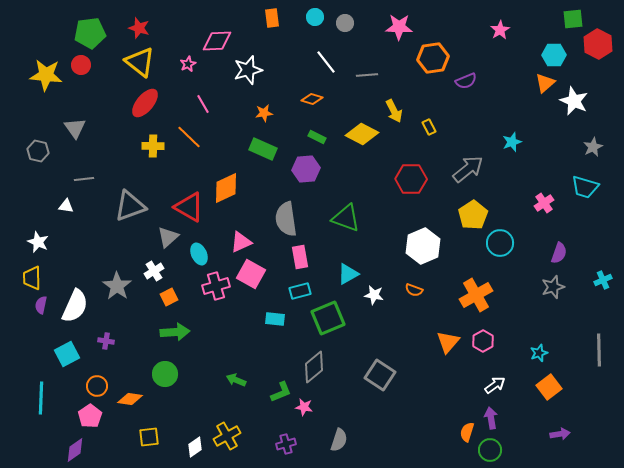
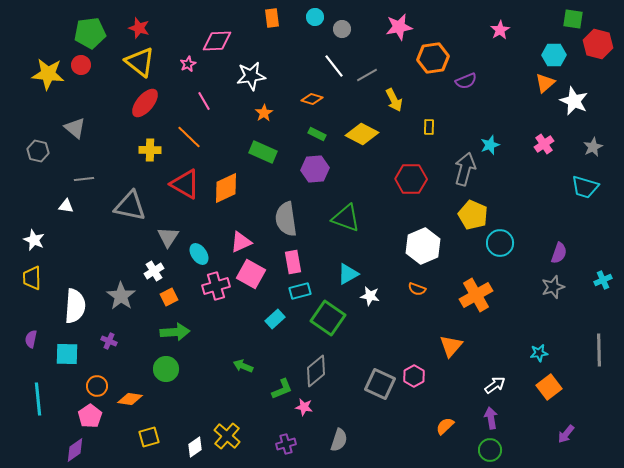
green square at (573, 19): rotated 15 degrees clockwise
gray circle at (345, 23): moved 3 px left, 6 px down
pink star at (399, 27): rotated 12 degrees counterclockwise
red hexagon at (598, 44): rotated 12 degrees counterclockwise
white line at (326, 62): moved 8 px right, 4 px down
white star at (248, 70): moved 3 px right, 6 px down; rotated 8 degrees clockwise
yellow star at (46, 75): moved 2 px right, 1 px up
gray line at (367, 75): rotated 25 degrees counterclockwise
pink line at (203, 104): moved 1 px right, 3 px up
yellow arrow at (394, 111): moved 11 px up
orange star at (264, 113): rotated 24 degrees counterclockwise
yellow rectangle at (429, 127): rotated 28 degrees clockwise
gray triangle at (75, 128): rotated 15 degrees counterclockwise
green rectangle at (317, 137): moved 3 px up
cyan star at (512, 142): moved 22 px left, 3 px down
yellow cross at (153, 146): moved 3 px left, 4 px down
green rectangle at (263, 149): moved 3 px down
purple hexagon at (306, 169): moved 9 px right
gray arrow at (468, 169): moved 3 px left; rotated 36 degrees counterclockwise
pink cross at (544, 203): moved 59 px up
gray triangle at (130, 206): rotated 32 degrees clockwise
red triangle at (189, 207): moved 4 px left, 23 px up
yellow pentagon at (473, 215): rotated 16 degrees counterclockwise
gray triangle at (168, 237): rotated 15 degrees counterclockwise
white star at (38, 242): moved 4 px left, 2 px up
cyan ellipse at (199, 254): rotated 10 degrees counterclockwise
pink rectangle at (300, 257): moved 7 px left, 5 px down
gray star at (117, 286): moved 4 px right, 10 px down
orange semicircle at (414, 290): moved 3 px right, 1 px up
white star at (374, 295): moved 4 px left, 1 px down
purple semicircle at (41, 305): moved 10 px left, 34 px down
white semicircle at (75, 306): rotated 20 degrees counterclockwise
green square at (328, 318): rotated 32 degrees counterclockwise
cyan rectangle at (275, 319): rotated 48 degrees counterclockwise
purple cross at (106, 341): moved 3 px right; rotated 14 degrees clockwise
pink hexagon at (483, 341): moved 69 px left, 35 px down
orange triangle at (448, 342): moved 3 px right, 4 px down
cyan star at (539, 353): rotated 12 degrees clockwise
cyan square at (67, 354): rotated 30 degrees clockwise
gray diamond at (314, 367): moved 2 px right, 4 px down
green circle at (165, 374): moved 1 px right, 5 px up
gray square at (380, 375): moved 9 px down; rotated 8 degrees counterclockwise
green arrow at (236, 380): moved 7 px right, 14 px up
green L-shape at (281, 392): moved 1 px right, 3 px up
cyan line at (41, 398): moved 3 px left, 1 px down; rotated 8 degrees counterclockwise
orange semicircle at (467, 432): moved 22 px left, 6 px up; rotated 30 degrees clockwise
purple arrow at (560, 434): moved 6 px right; rotated 138 degrees clockwise
yellow cross at (227, 436): rotated 20 degrees counterclockwise
yellow square at (149, 437): rotated 10 degrees counterclockwise
